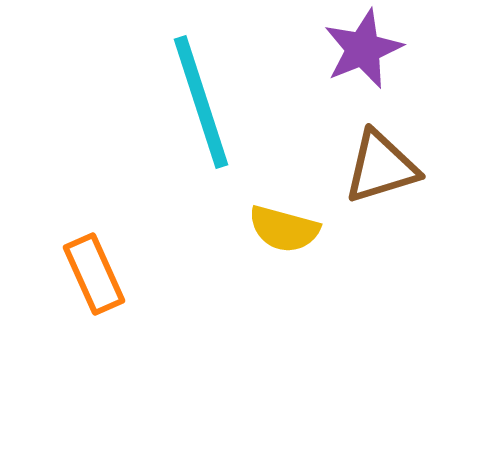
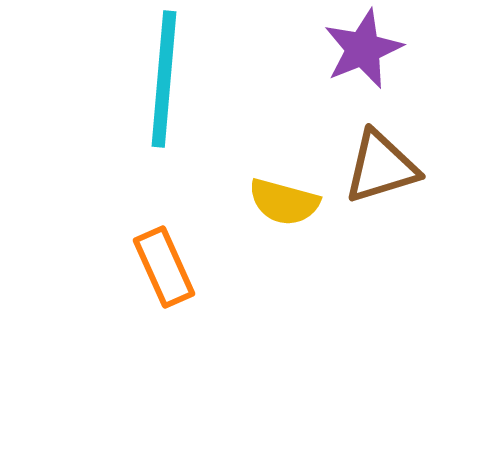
cyan line: moved 37 px left, 23 px up; rotated 23 degrees clockwise
yellow semicircle: moved 27 px up
orange rectangle: moved 70 px right, 7 px up
